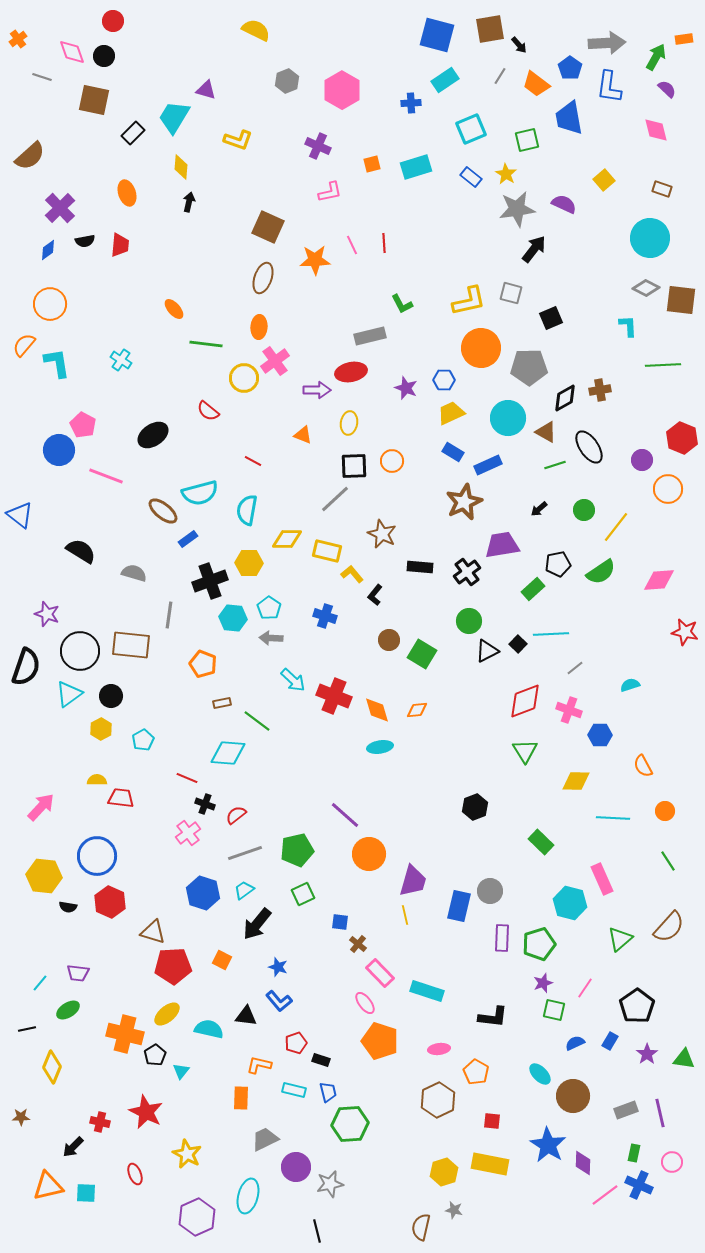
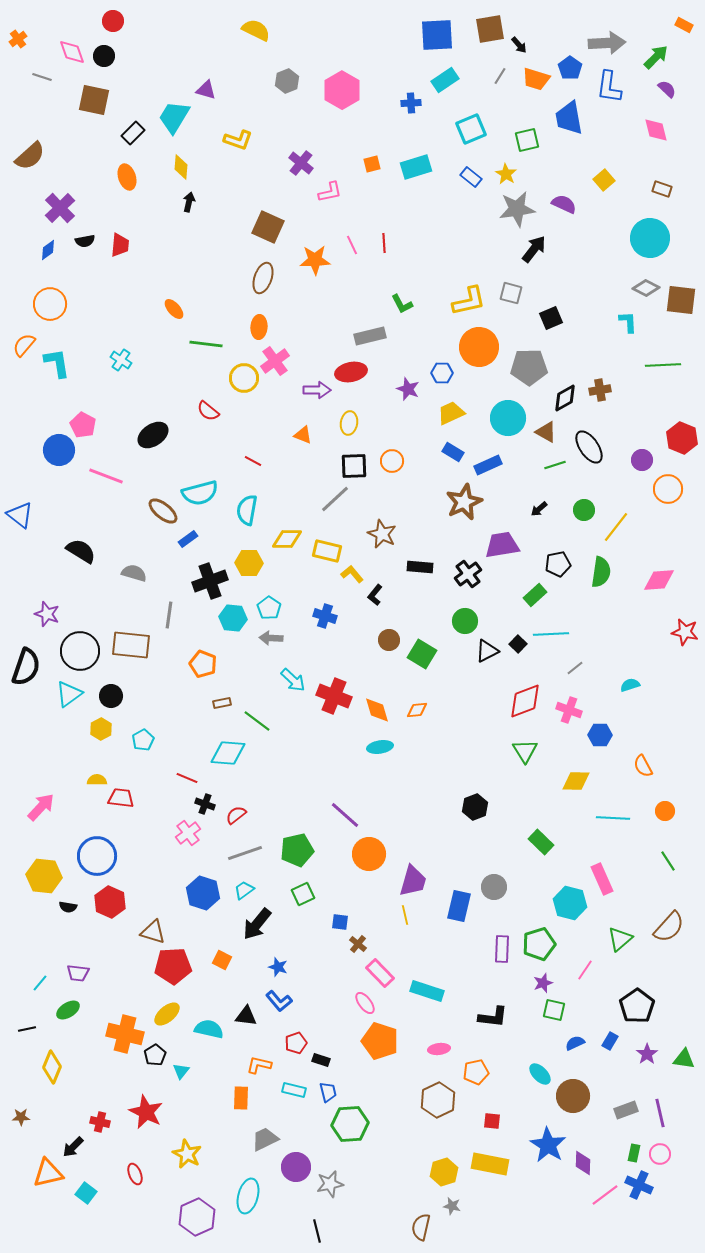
blue square at (437, 35): rotated 18 degrees counterclockwise
orange rectangle at (684, 39): moved 14 px up; rotated 36 degrees clockwise
green arrow at (656, 57): rotated 16 degrees clockwise
orange trapezoid at (536, 84): moved 5 px up; rotated 20 degrees counterclockwise
purple cross at (318, 146): moved 17 px left, 17 px down; rotated 15 degrees clockwise
orange ellipse at (127, 193): moved 16 px up
cyan L-shape at (628, 326): moved 4 px up
orange circle at (481, 348): moved 2 px left, 1 px up
blue hexagon at (444, 380): moved 2 px left, 7 px up
purple star at (406, 388): moved 2 px right, 1 px down
black cross at (467, 572): moved 1 px right, 2 px down
green semicircle at (601, 572): rotated 48 degrees counterclockwise
green rectangle at (533, 589): moved 2 px right, 6 px down
green circle at (469, 621): moved 4 px left
gray circle at (490, 891): moved 4 px right, 4 px up
purple rectangle at (502, 938): moved 11 px down
pink line at (585, 988): moved 18 px up
orange pentagon at (476, 1072): rotated 30 degrees clockwise
pink circle at (672, 1162): moved 12 px left, 8 px up
orange triangle at (48, 1186): moved 13 px up
cyan square at (86, 1193): rotated 35 degrees clockwise
gray star at (454, 1210): moved 2 px left, 4 px up
